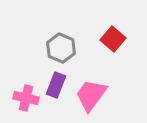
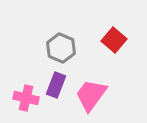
red square: moved 1 px right, 1 px down
